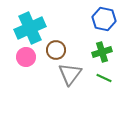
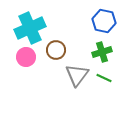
blue hexagon: moved 2 px down
gray triangle: moved 7 px right, 1 px down
